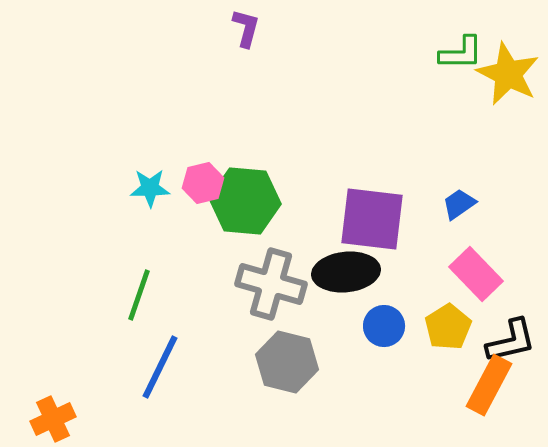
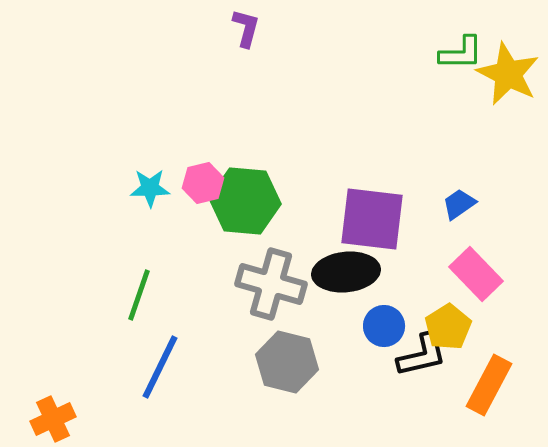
black L-shape: moved 89 px left, 14 px down
